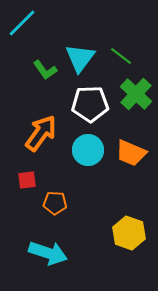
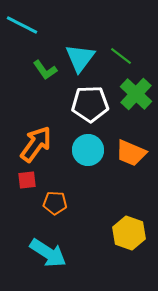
cyan line: moved 2 px down; rotated 72 degrees clockwise
orange arrow: moved 5 px left, 11 px down
cyan arrow: rotated 15 degrees clockwise
